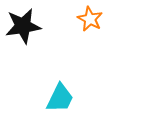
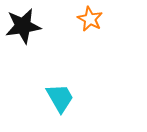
cyan trapezoid: rotated 56 degrees counterclockwise
